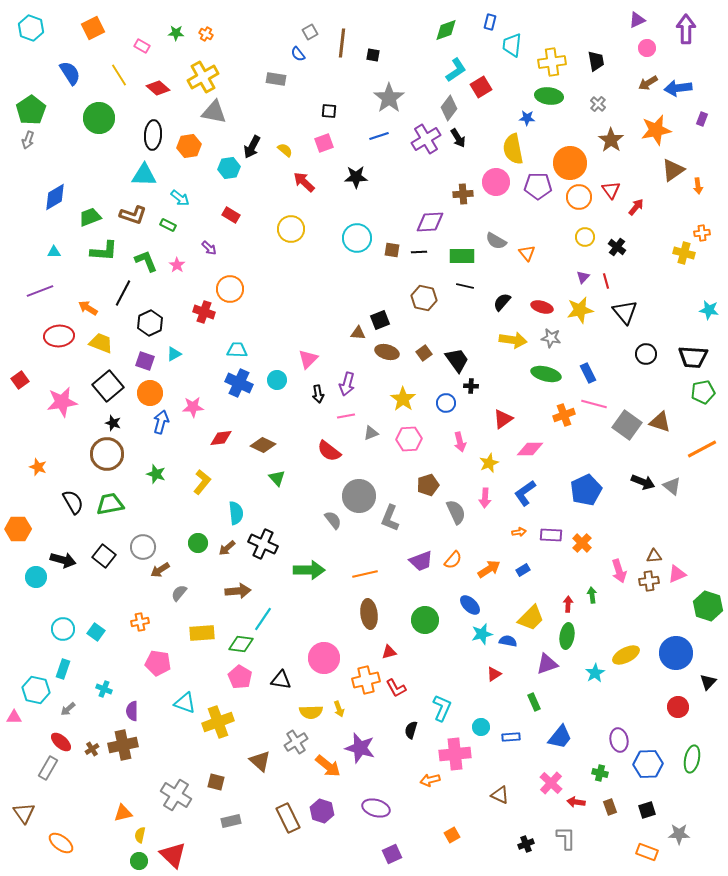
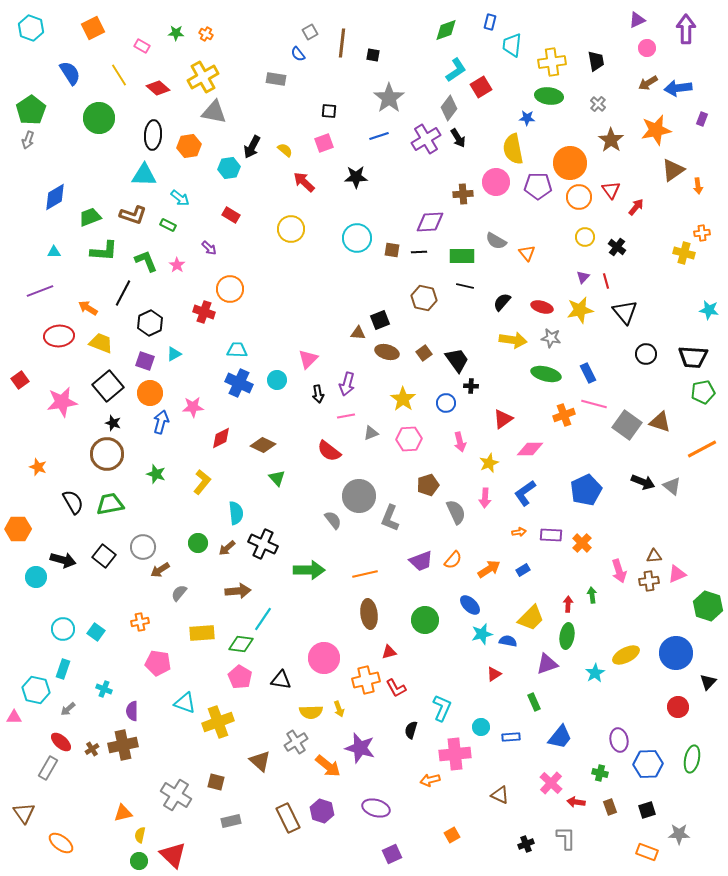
red diamond at (221, 438): rotated 20 degrees counterclockwise
